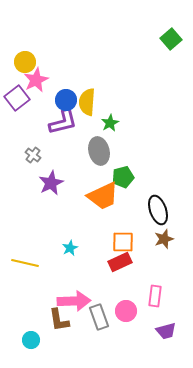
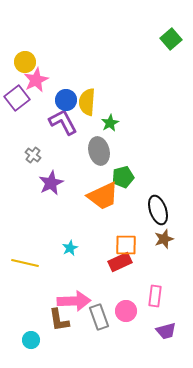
purple L-shape: rotated 104 degrees counterclockwise
orange square: moved 3 px right, 3 px down
